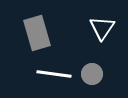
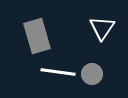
gray rectangle: moved 3 px down
white line: moved 4 px right, 2 px up
